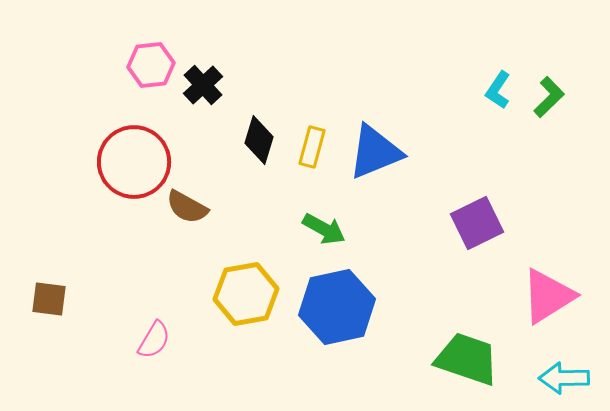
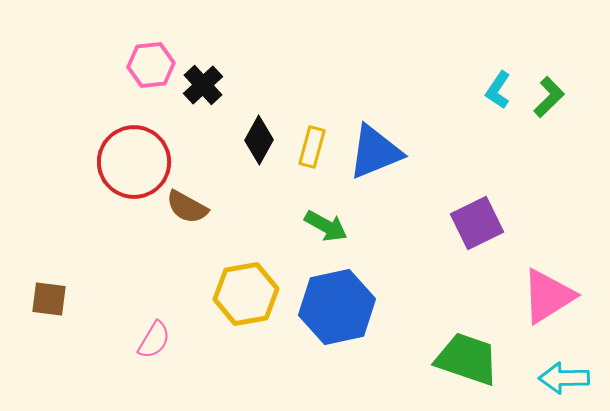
black diamond: rotated 12 degrees clockwise
green arrow: moved 2 px right, 3 px up
